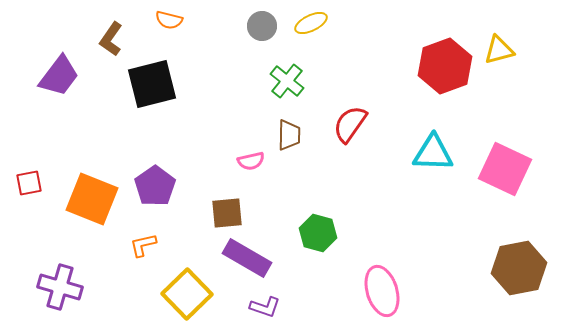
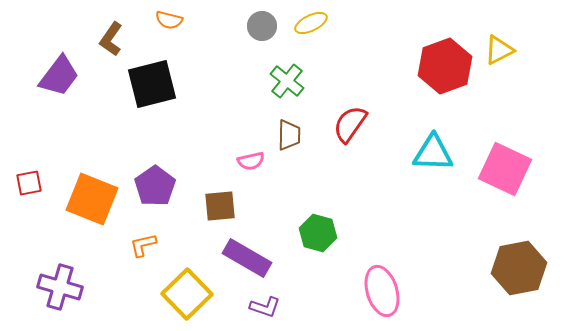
yellow triangle: rotated 12 degrees counterclockwise
brown square: moved 7 px left, 7 px up
